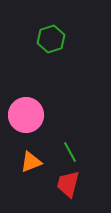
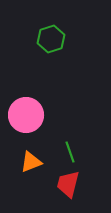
green line: rotated 10 degrees clockwise
